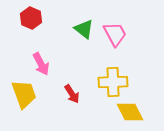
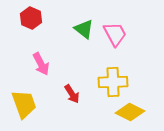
yellow trapezoid: moved 10 px down
yellow diamond: rotated 36 degrees counterclockwise
